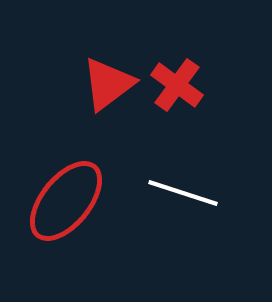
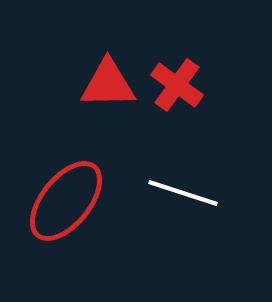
red triangle: rotated 36 degrees clockwise
